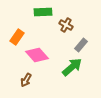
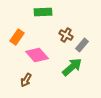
brown cross: moved 10 px down
gray rectangle: moved 1 px right
